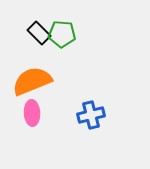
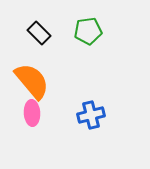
green pentagon: moved 26 px right, 3 px up; rotated 12 degrees counterclockwise
orange semicircle: rotated 72 degrees clockwise
